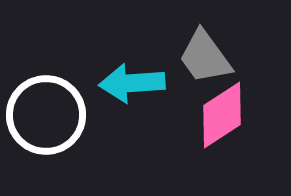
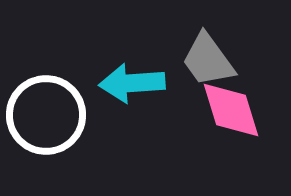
gray trapezoid: moved 3 px right, 3 px down
pink diamond: moved 9 px right, 5 px up; rotated 74 degrees counterclockwise
